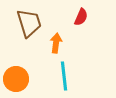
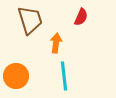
brown trapezoid: moved 1 px right, 3 px up
orange circle: moved 3 px up
